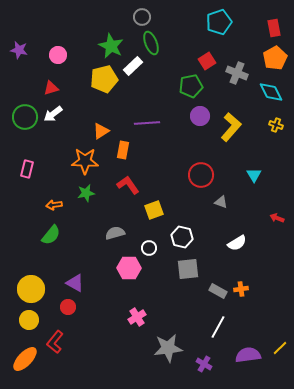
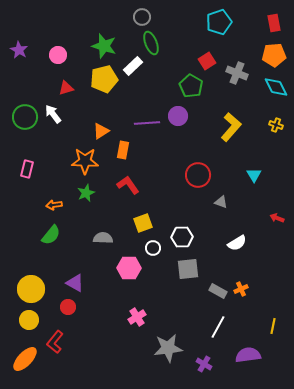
red rectangle at (274, 28): moved 5 px up
green star at (111, 46): moved 7 px left; rotated 10 degrees counterclockwise
purple star at (19, 50): rotated 18 degrees clockwise
orange pentagon at (275, 58): moved 1 px left, 3 px up; rotated 25 degrees clockwise
green pentagon at (191, 86): rotated 30 degrees counterclockwise
red triangle at (51, 88): moved 15 px right
cyan diamond at (271, 92): moved 5 px right, 5 px up
white arrow at (53, 114): rotated 90 degrees clockwise
purple circle at (200, 116): moved 22 px left
red circle at (201, 175): moved 3 px left
green star at (86, 193): rotated 12 degrees counterclockwise
yellow square at (154, 210): moved 11 px left, 13 px down
gray semicircle at (115, 233): moved 12 px left, 5 px down; rotated 18 degrees clockwise
white hexagon at (182, 237): rotated 15 degrees counterclockwise
white circle at (149, 248): moved 4 px right
orange cross at (241, 289): rotated 16 degrees counterclockwise
yellow line at (280, 348): moved 7 px left, 22 px up; rotated 35 degrees counterclockwise
